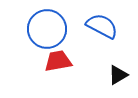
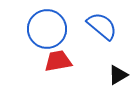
blue semicircle: rotated 12 degrees clockwise
